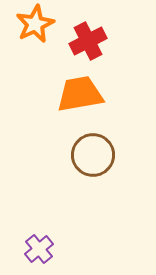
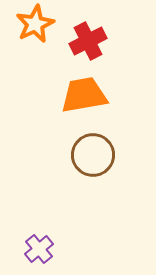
orange trapezoid: moved 4 px right, 1 px down
